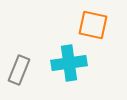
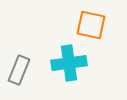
orange square: moved 2 px left
